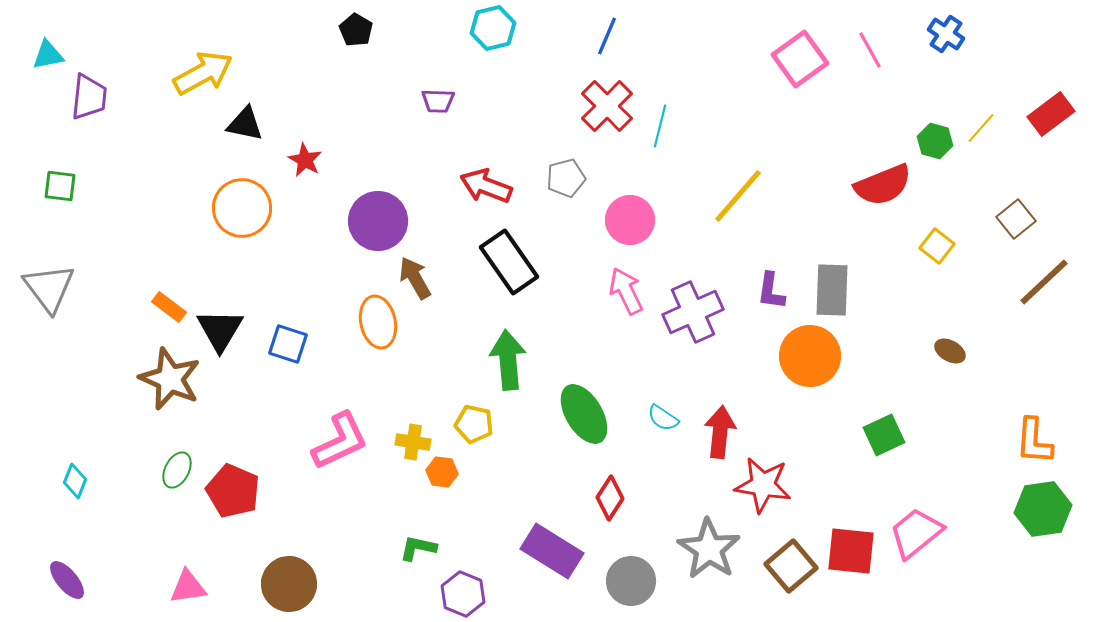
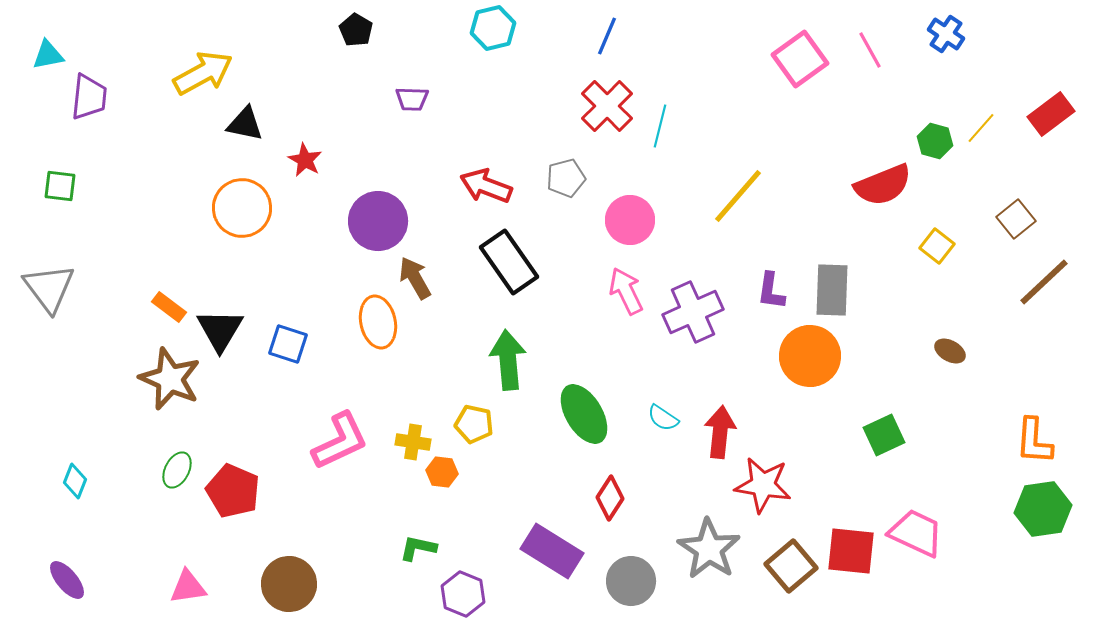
purple trapezoid at (438, 101): moved 26 px left, 2 px up
pink trapezoid at (916, 533): rotated 64 degrees clockwise
